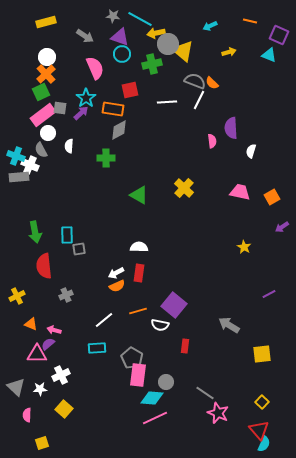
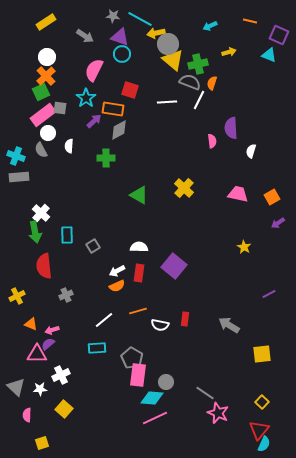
yellow rectangle at (46, 22): rotated 18 degrees counterclockwise
yellow triangle at (183, 51): moved 10 px left, 9 px down
green cross at (152, 64): moved 46 px right
pink semicircle at (95, 68): moved 1 px left, 2 px down; rotated 130 degrees counterclockwise
orange cross at (46, 74): moved 2 px down
gray semicircle at (195, 81): moved 5 px left, 1 px down
orange semicircle at (212, 83): rotated 64 degrees clockwise
red square at (130, 90): rotated 30 degrees clockwise
purple arrow at (81, 113): moved 13 px right, 8 px down
white cross at (30, 165): moved 11 px right, 48 px down; rotated 18 degrees clockwise
pink trapezoid at (240, 192): moved 2 px left, 2 px down
purple arrow at (282, 227): moved 4 px left, 4 px up
gray square at (79, 249): moved 14 px right, 3 px up; rotated 24 degrees counterclockwise
white arrow at (116, 273): moved 1 px right, 2 px up
purple square at (174, 305): moved 39 px up
pink arrow at (54, 330): moved 2 px left; rotated 32 degrees counterclockwise
red rectangle at (185, 346): moved 27 px up
red triangle at (259, 430): rotated 20 degrees clockwise
